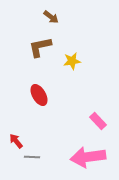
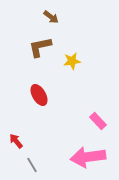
gray line: moved 8 px down; rotated 56 degrees clockwise
